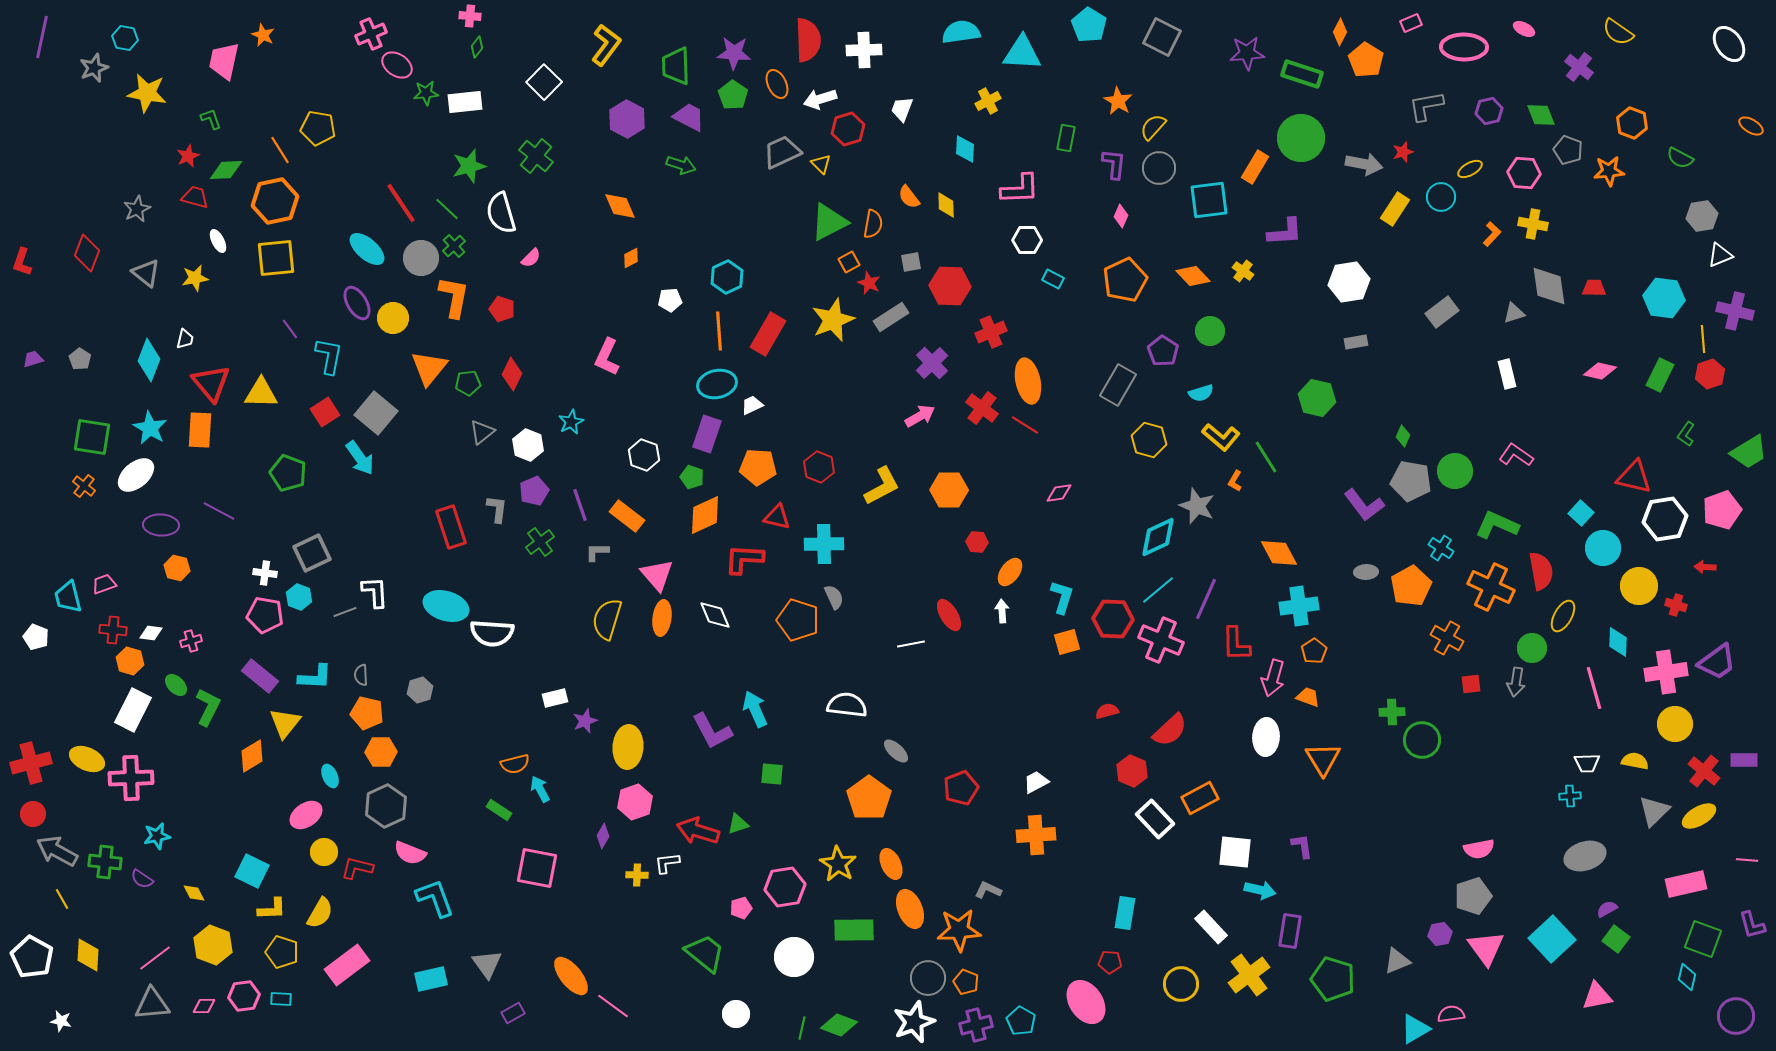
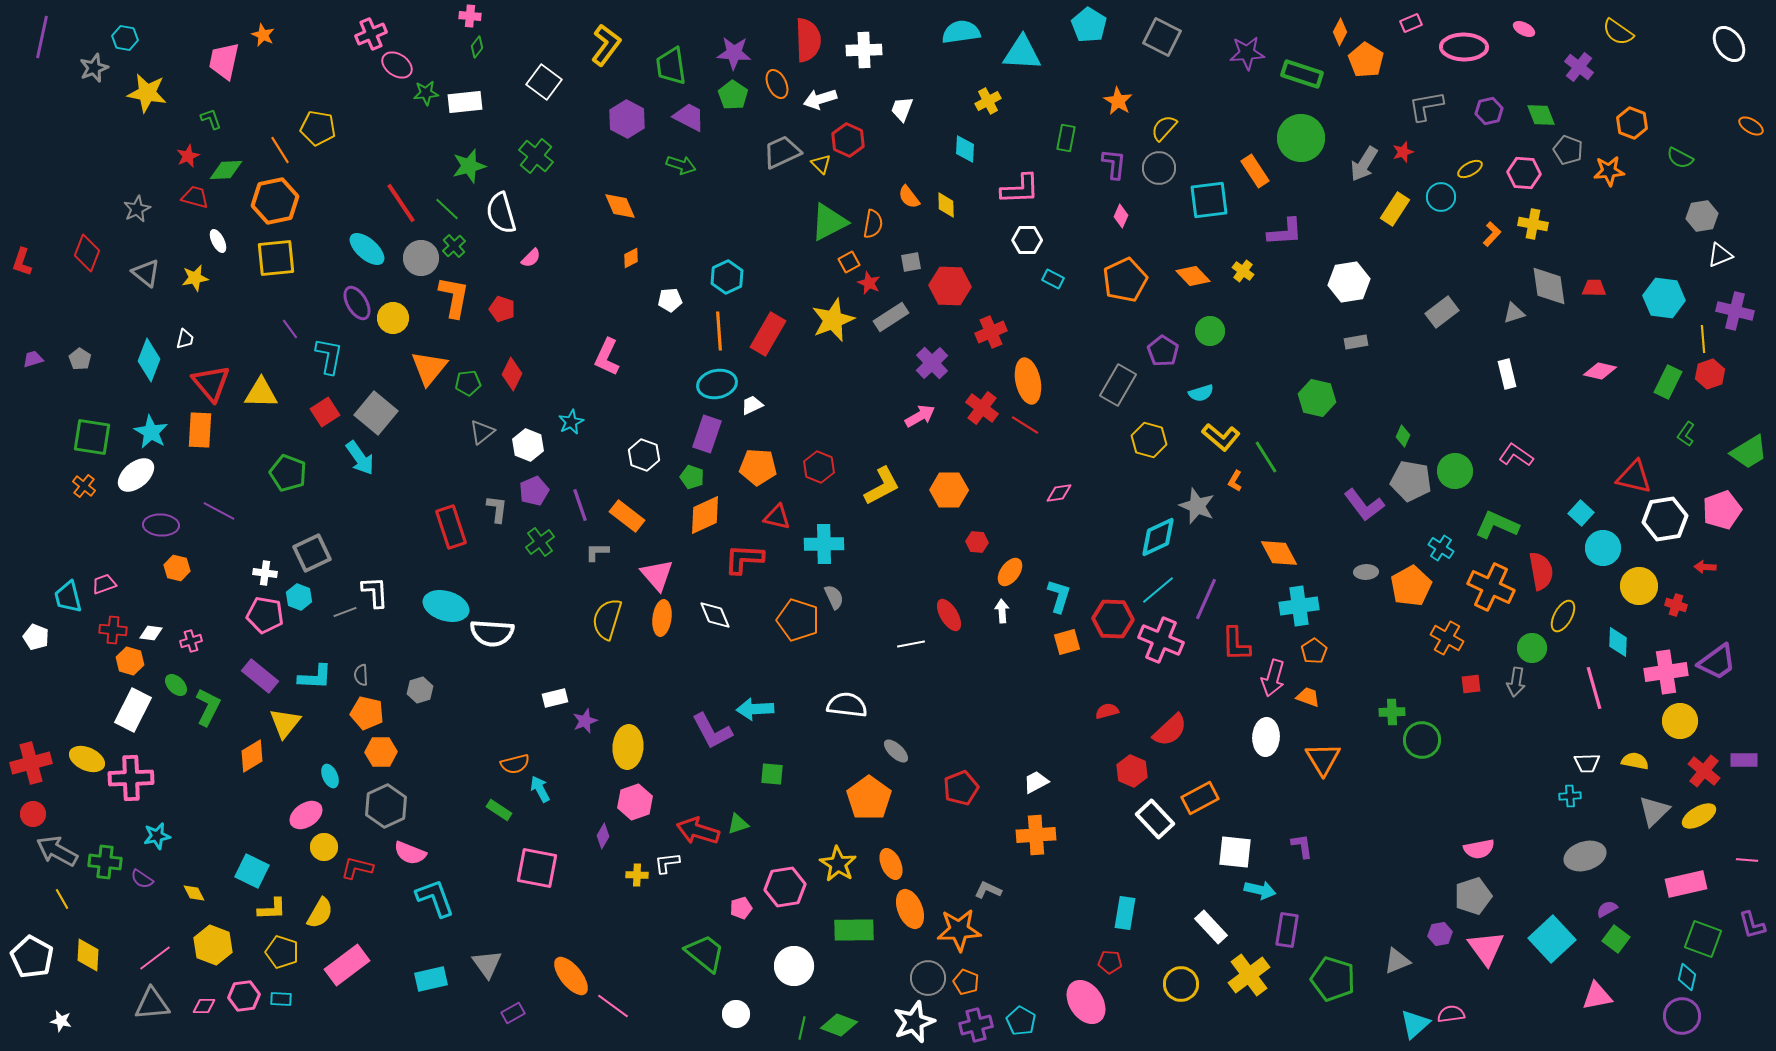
green trapezoid at (676, 66): moved 5 px left; rotated 6 degrees counterclockwise
white square at (544, 82): rotated 8 degrees counterclockwise
yellow semicircle at (1153, 127): moved 11 px right, 1 px down
red hexagon at (848, 129): moved 11 px down; rotated 20 degrees counterclockwise
gray arrow at (1364, 164): rotated 111 degrees clockwise
orange rectangle at (1255, 167): moved 4 px down; rotated 64 degrees counterclockwise
green rectangle at (1660, 375): moved 8 px right, 7 px down
cyan star at (150, 428): moved 1 px right, 4 px down
cyan L-shape at (1062, 597): moved 3 px left, 1 px up
cyan arrow at (755, 709): rotated 69 degrees counterclockwise
yellow circle at (1675, 724): moved 5 px right, 3 px up
yellow circle at (324, 852): moved 5 px up
purple rectangle at (1290, 931): moved 3 px left, 1 px up
white circle at (794, 957): moved 9 px down
purple circle at (1736, 1016): moved 54 px left
cyan triangle at (1415, 1029): moved 5 px up; rotated 12 degrees counterclockwise
